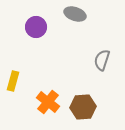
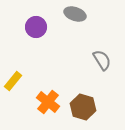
gray semicircle: rotated 130 degrees clockwise
yellow rectangle: rotated 24 degrees clockwise
brown hexagon: rotated 20 degrees clockwise
